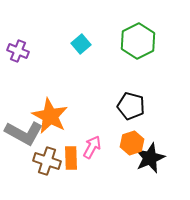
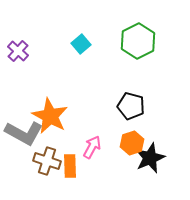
purple cross: rotated 20 degrees clockwise
orange rectangle: moved 1 px left, 8 px down
